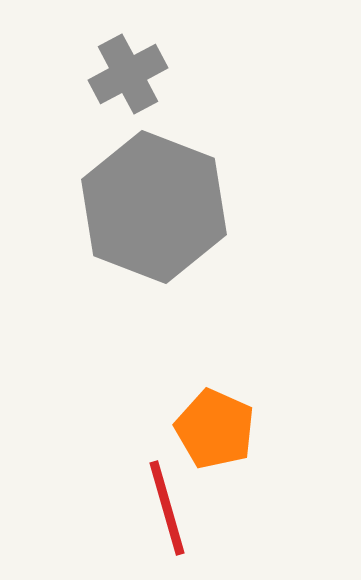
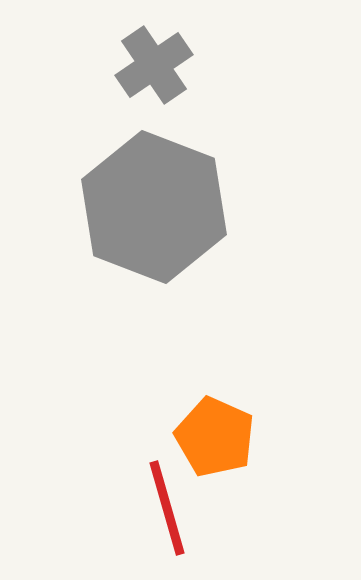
gray cross: moved 26 px right, 9 px up; rotated 6 degrees counterclockwise
orange pentagon: moved 8 px down
